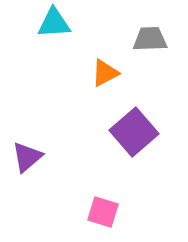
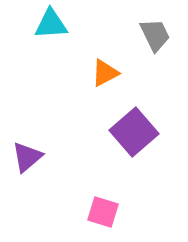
cyan triangle: moved 3 px left, 1 px down
gray trapezoid: moved 5 px right, 4 px up; rotated 66 degrees clockwise
